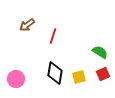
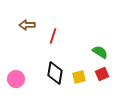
brown arrow: rotated 35 degrees clockwise
red square: moved 1 px left
